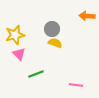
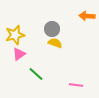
pink triangle: rotated 40 degrees clockwise
green line: rotated 63 degrees clockwise
